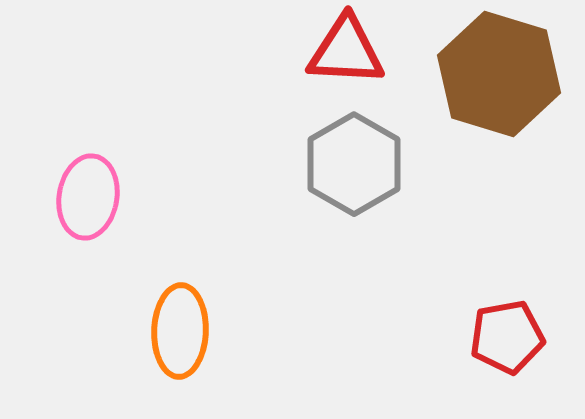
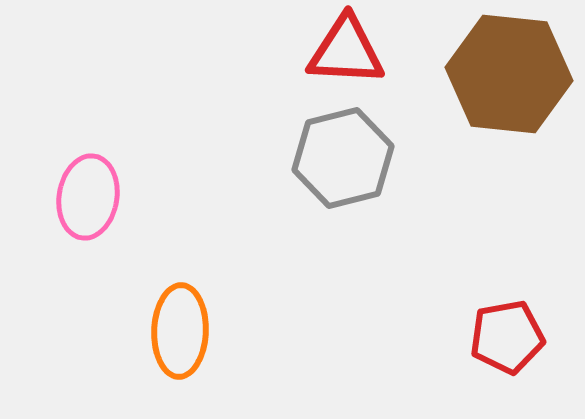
brown hexagon: moved 10 px right; rotated 11 degrees counterclockwise
gray hexagon: moved 11 px left, 6 px up; rotated 16 degrees clockwise
